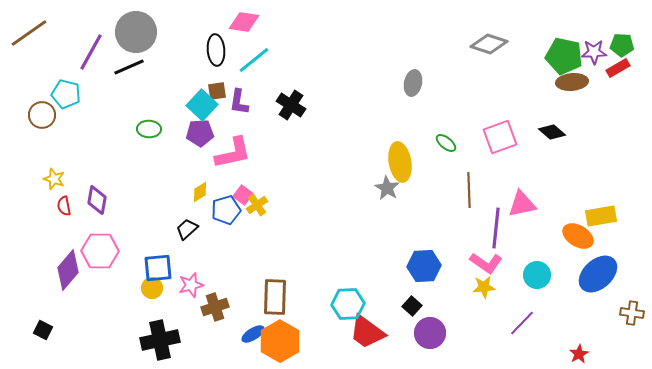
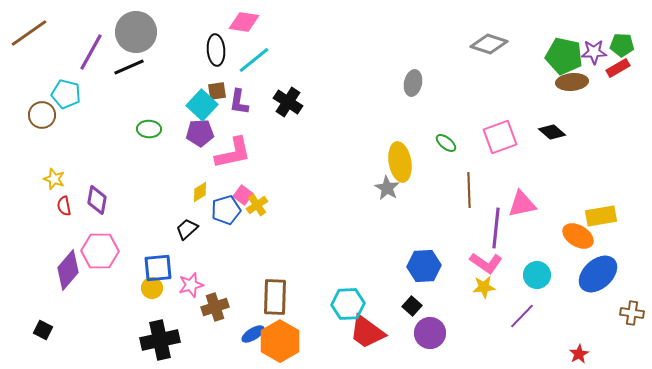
black cross at (291, 105): moved 3 px left, 3 px up
purple line at (522, 323): moved 7 px up
